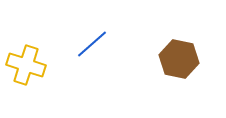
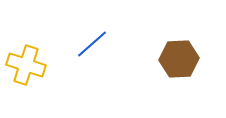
brown hexagon: rotated 15 degrees counterclockwise
